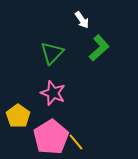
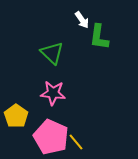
green L-shape: moved 11 px up; rotated 140 degrees clockwise
green triangle: rotated 30 degrees counterclockwise
pink star: rotated 15 degrees counterclockwise
yellow pentagon: moved 2 px left
pink pentagon: rotated 16 degrees counterclockwise
